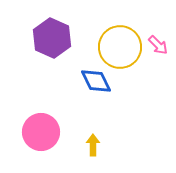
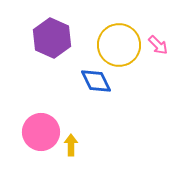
yellow circle: moved 1 px left, 2 px up
yellow arrow: moved 22 px left
